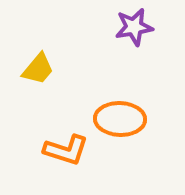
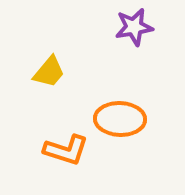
yellow trapezoid: moved 11 px right, 3 px down
